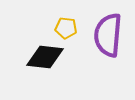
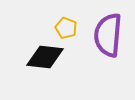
yellow pentagon: rotated 15 degrees clockwise
